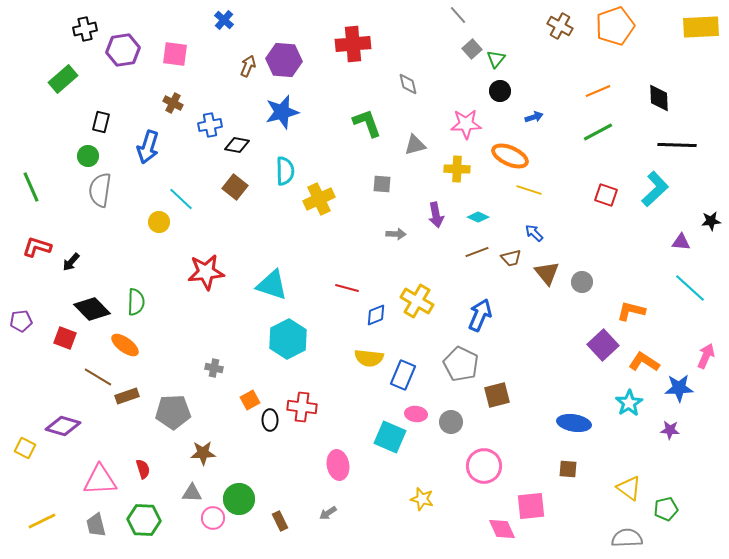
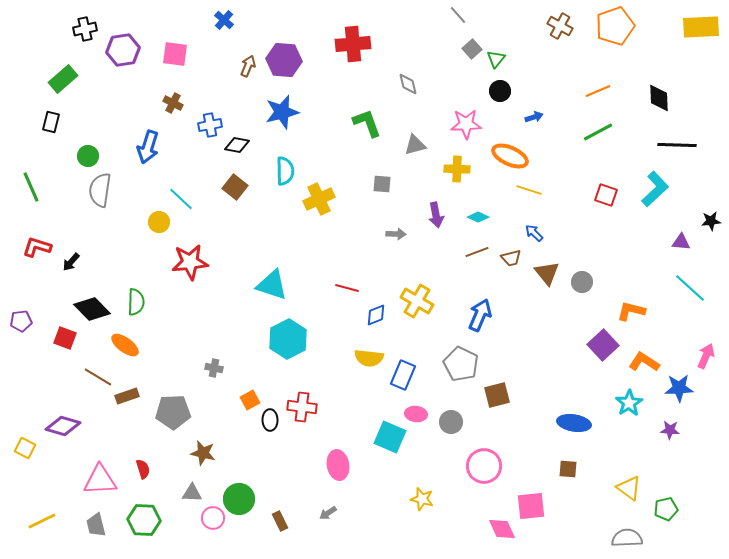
black rectangle at (101, 122): moved 50 px left
red star at (206, 272): moved 16 px left, 10 px up
brown star at (203, 453): rotated 15 degrees clockwise
